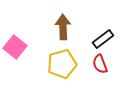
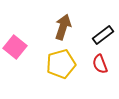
brown arrow: rotated 20 degrees clockwise
black rectangle: moved 4 px up
yellow pentagon: moved 1 px left
